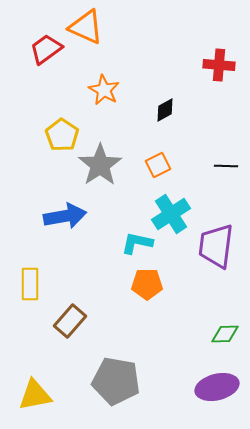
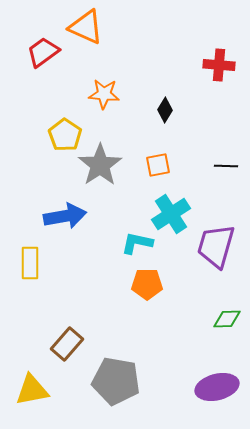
red trapezoid: moved 3 px left, 3 px down
orange star: moved 4 px down; rotated 24 degrees counterclockwise
black diamond: rotated 30 degrees counterclockwise
yellow pentagon: moved 3 px right
orange square: rotated 15 degrees clockwise
purple trapezoid: rotated 9 degrees clockwise
yellow rectangle: moved 21 px up
brown rectangle: moved 3 px left, 23 px down
green diamond: moved 2 px right, 15 px up
yellow triangle: moved 3 px left, 5 px up
